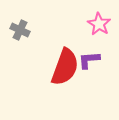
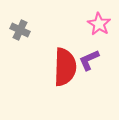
purple L-shape: rotated 20 degrees counterclockwise
red semicircle: rotated 18 degrees counterclockwise
